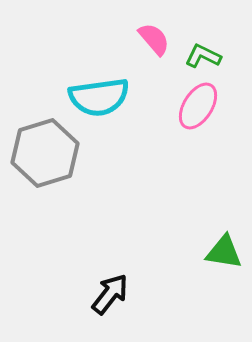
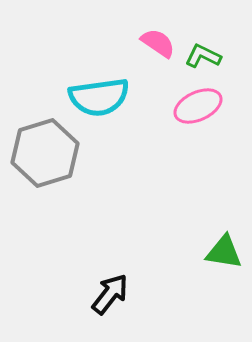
pink semicircle: moved 4 px right, 4 px down; rotated 15 degrees counterclockwise
pink ellipse: rotated 33 degrees clockwise
